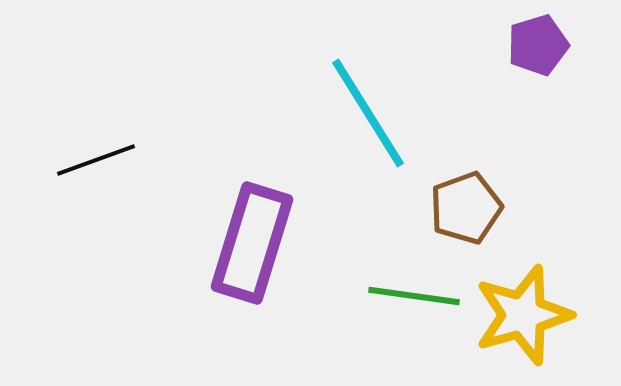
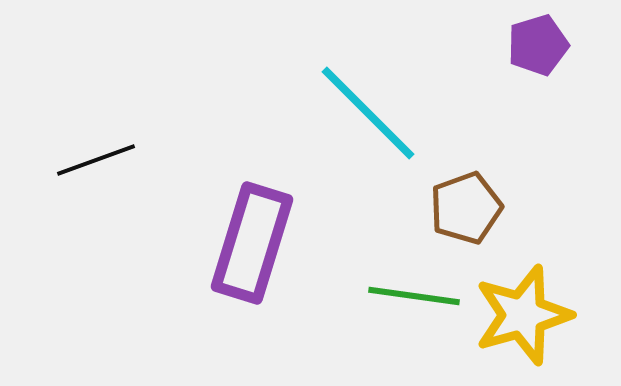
cyan line: rotated 13 degrees counterclockwise
